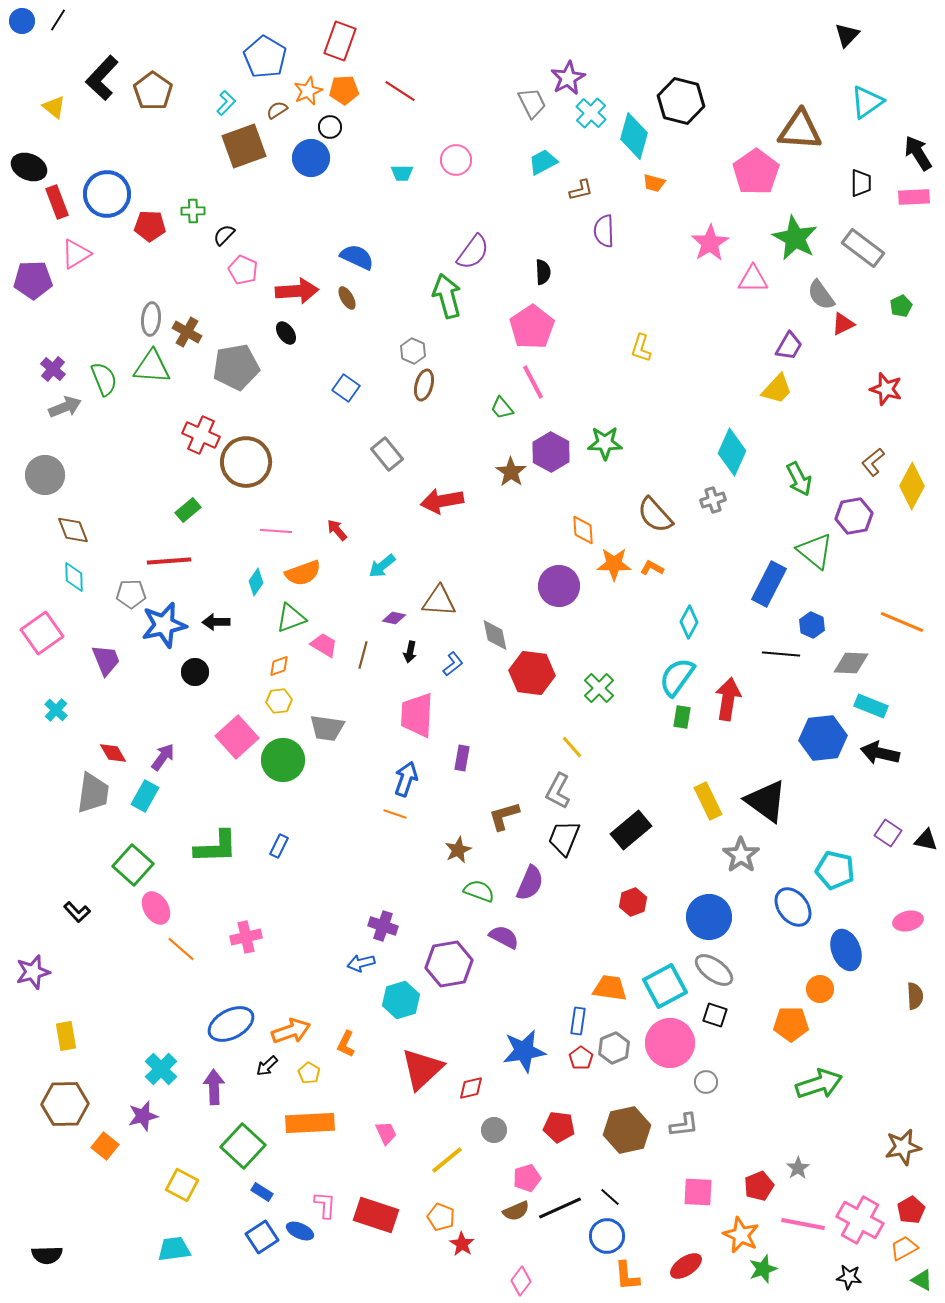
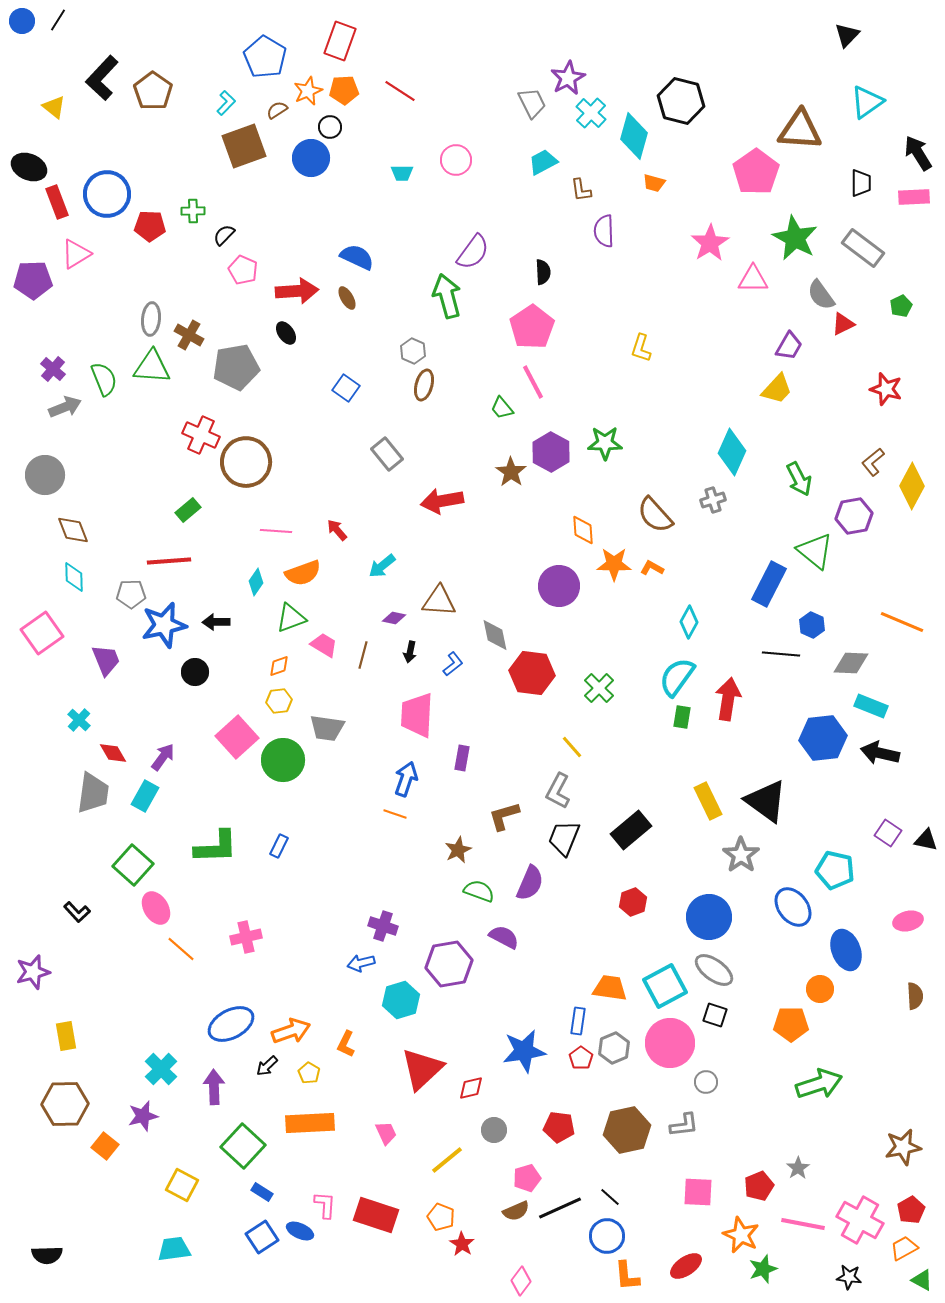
brown L-shape at (581, 190): rotated 95 degrees clockwise
brown cross at (187, 332): moved 2 px right, 3 px down
cyan cross at (56, 710): moved 23 px right, 10 px down
